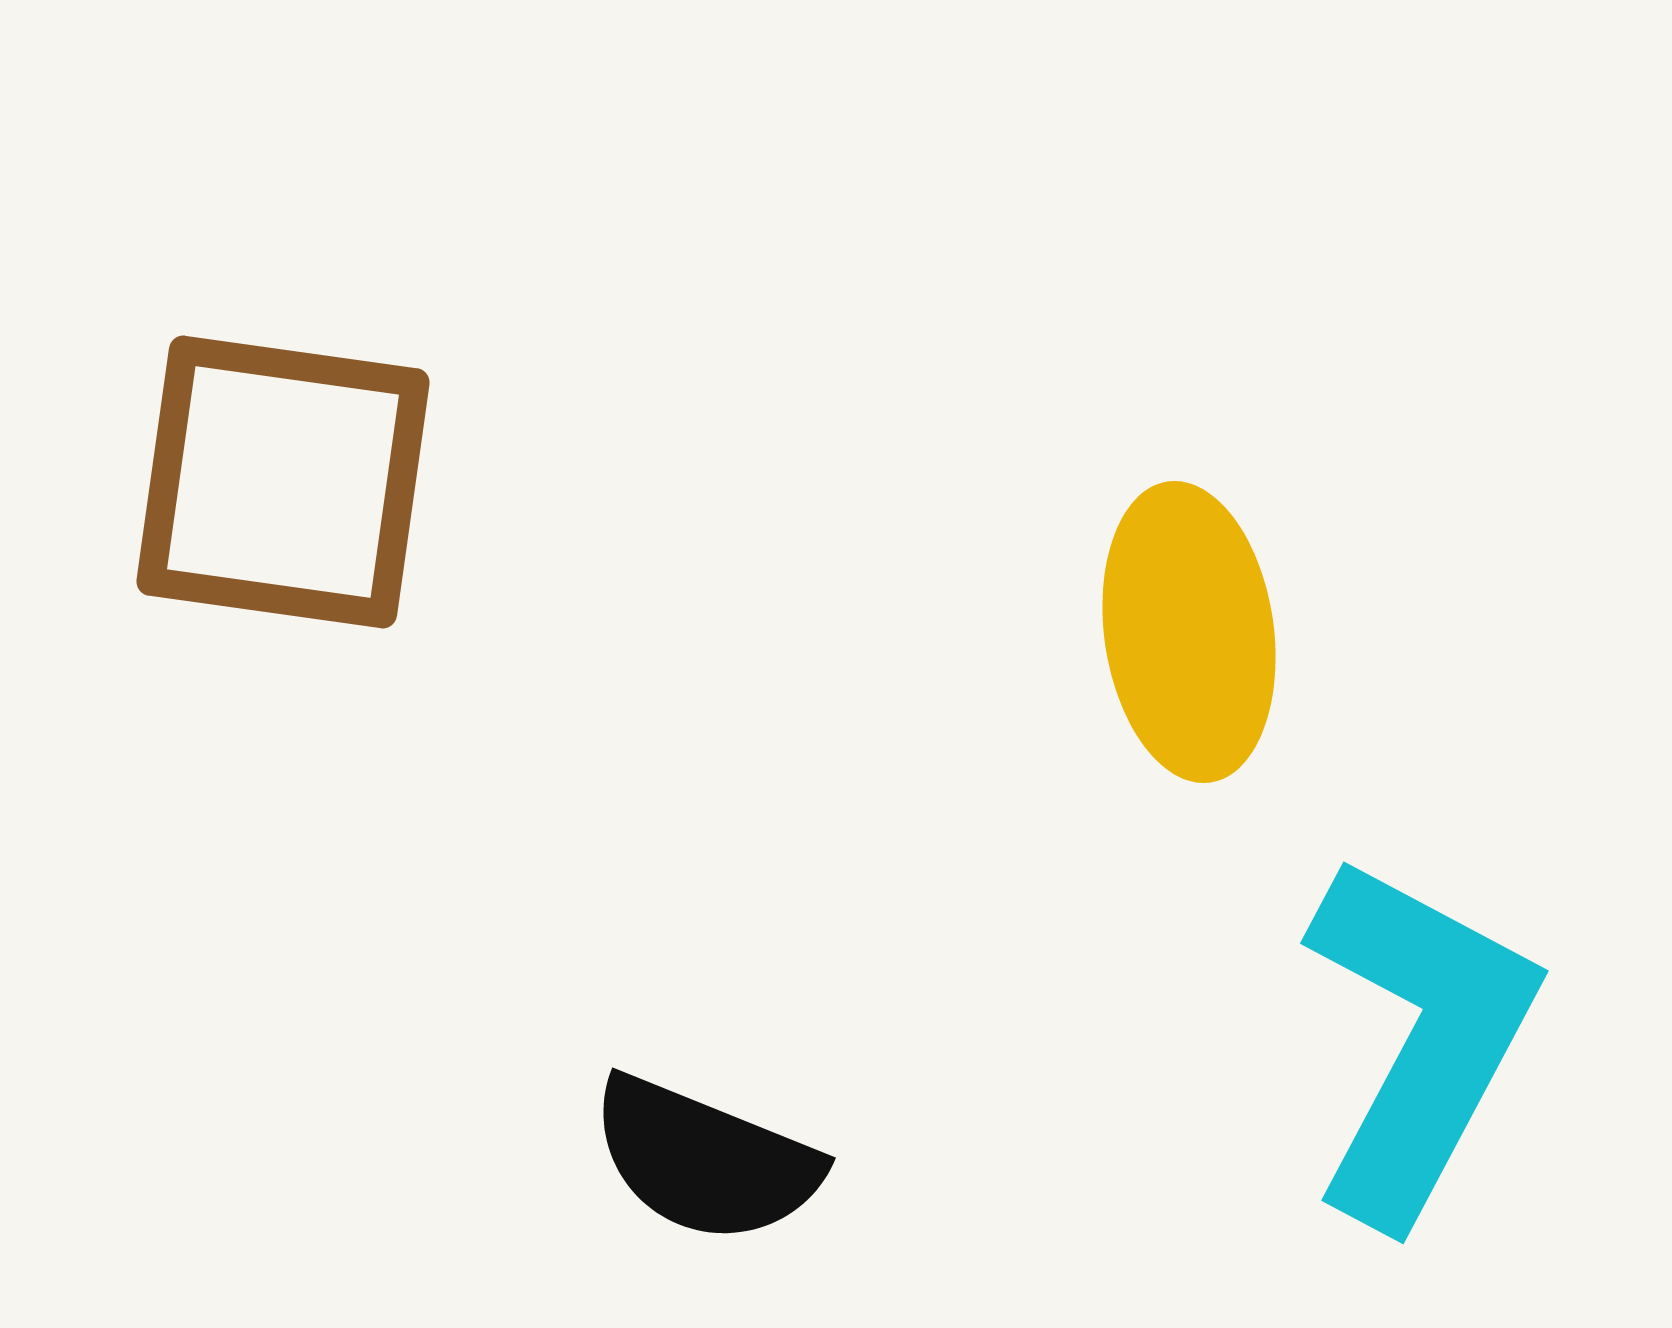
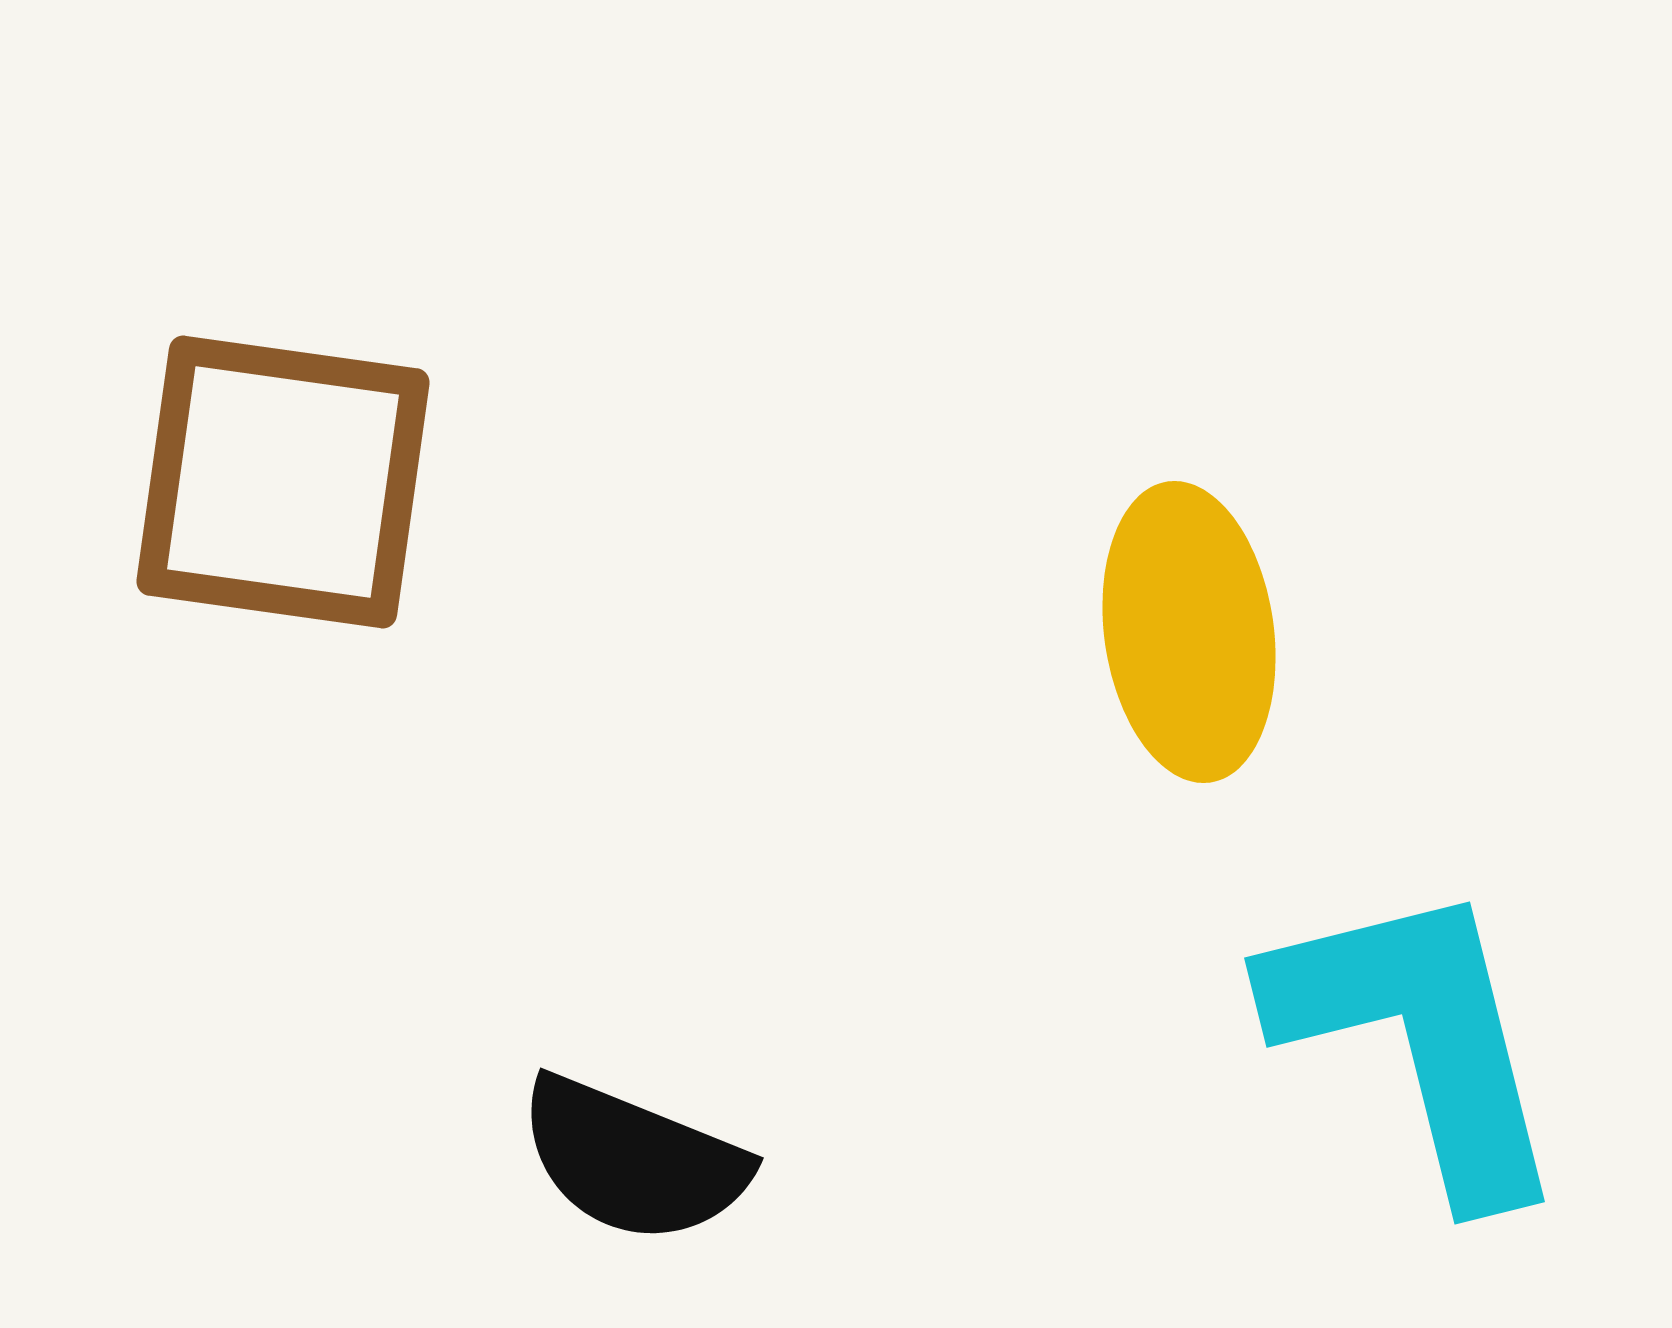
cyan L-shape: rotated 42 degrees counterclockwise
black semicircle: moved 72 px left
